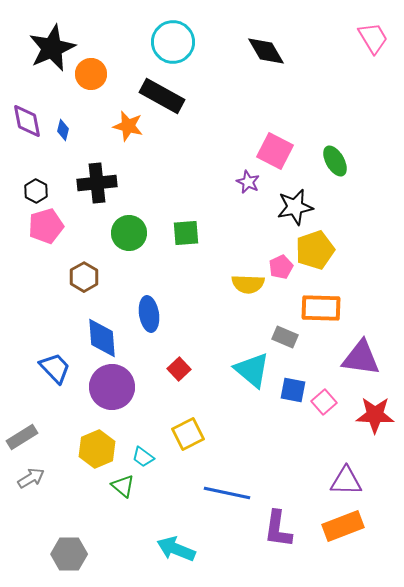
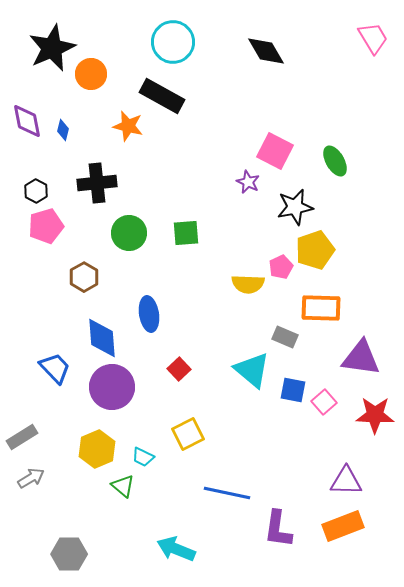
cyan trapezoid at (143, 457): rotated 10 degrees counterclockwise
